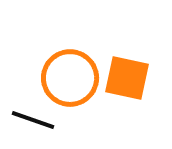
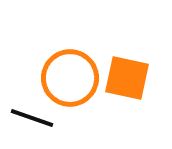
black line: moved 1 px left, 2 px up
